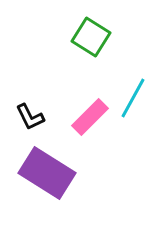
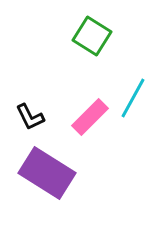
green square: moved 1 px right, 1 px up
